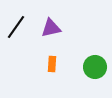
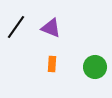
purple triangle: rotated 35 degrees clockwise
